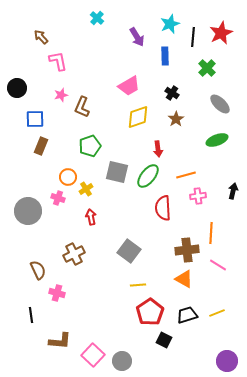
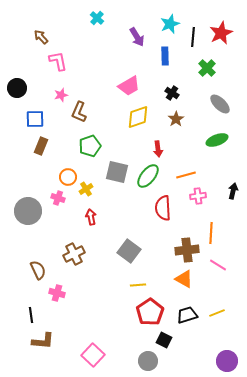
brown L-shape at (82, 107): moved 3 px left, 5 px down
brown L-shape at (60, 341): moved 17 px left
gray circle at (122, 361): moved 26 px right
